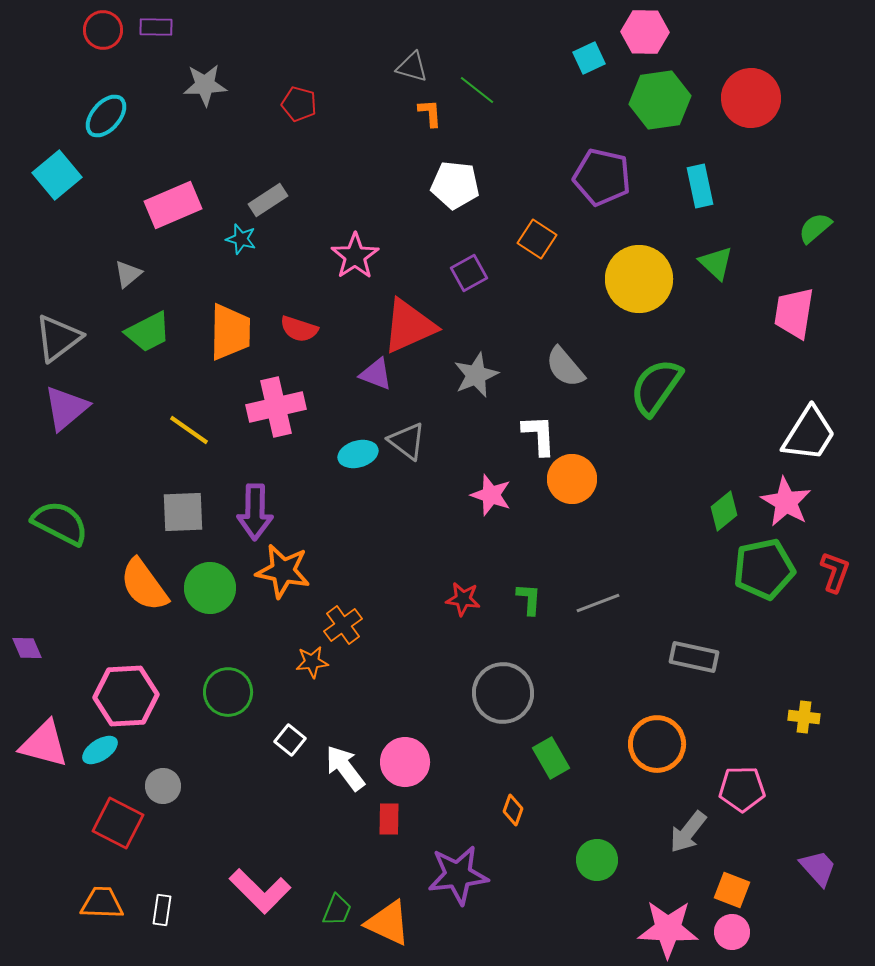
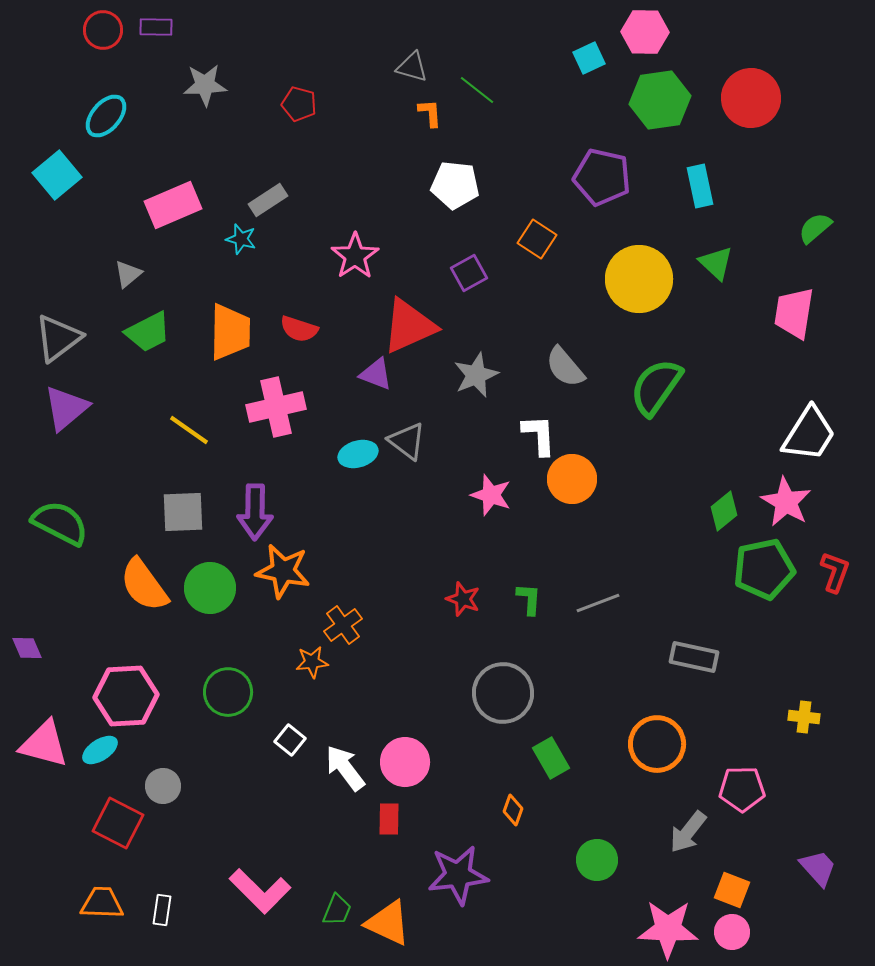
red star at (463, 599): rotated 12 degrees clockwise
